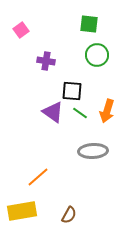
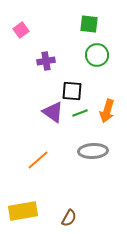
purple cross: rotated 18 degrees counterclockwise
green line: rotated 56 degrees counterclockwise
orange line: moved 17 px up
yellow rectangle: moved 1 px right
brown semicircle: moved 3 px down
